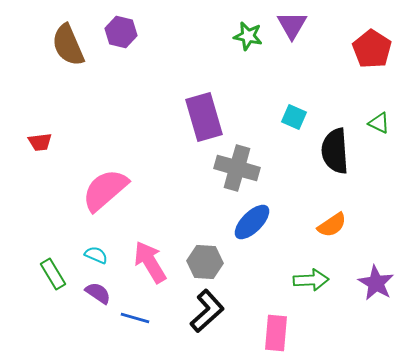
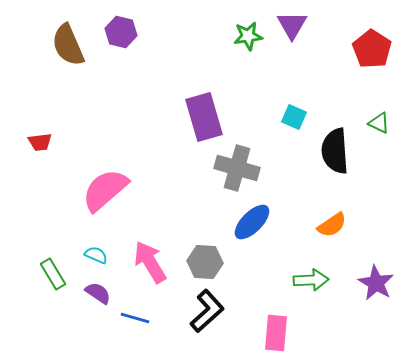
green star: rotated 20 degrees counterclockwise
